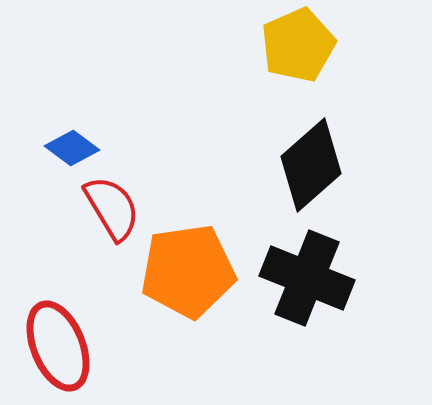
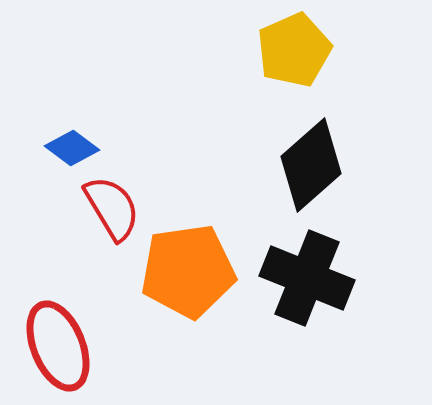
yellow pentagon: moved 4 px left, 5 px down
